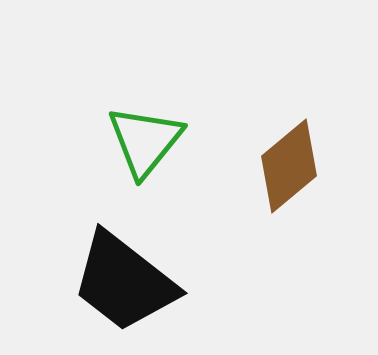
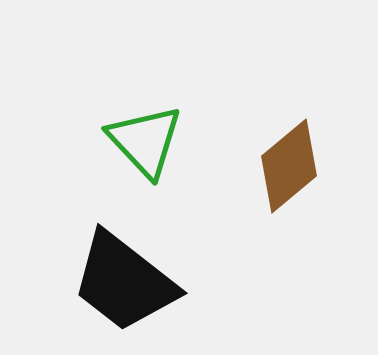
green triangle: rotated 22 degrees counterclockwise
